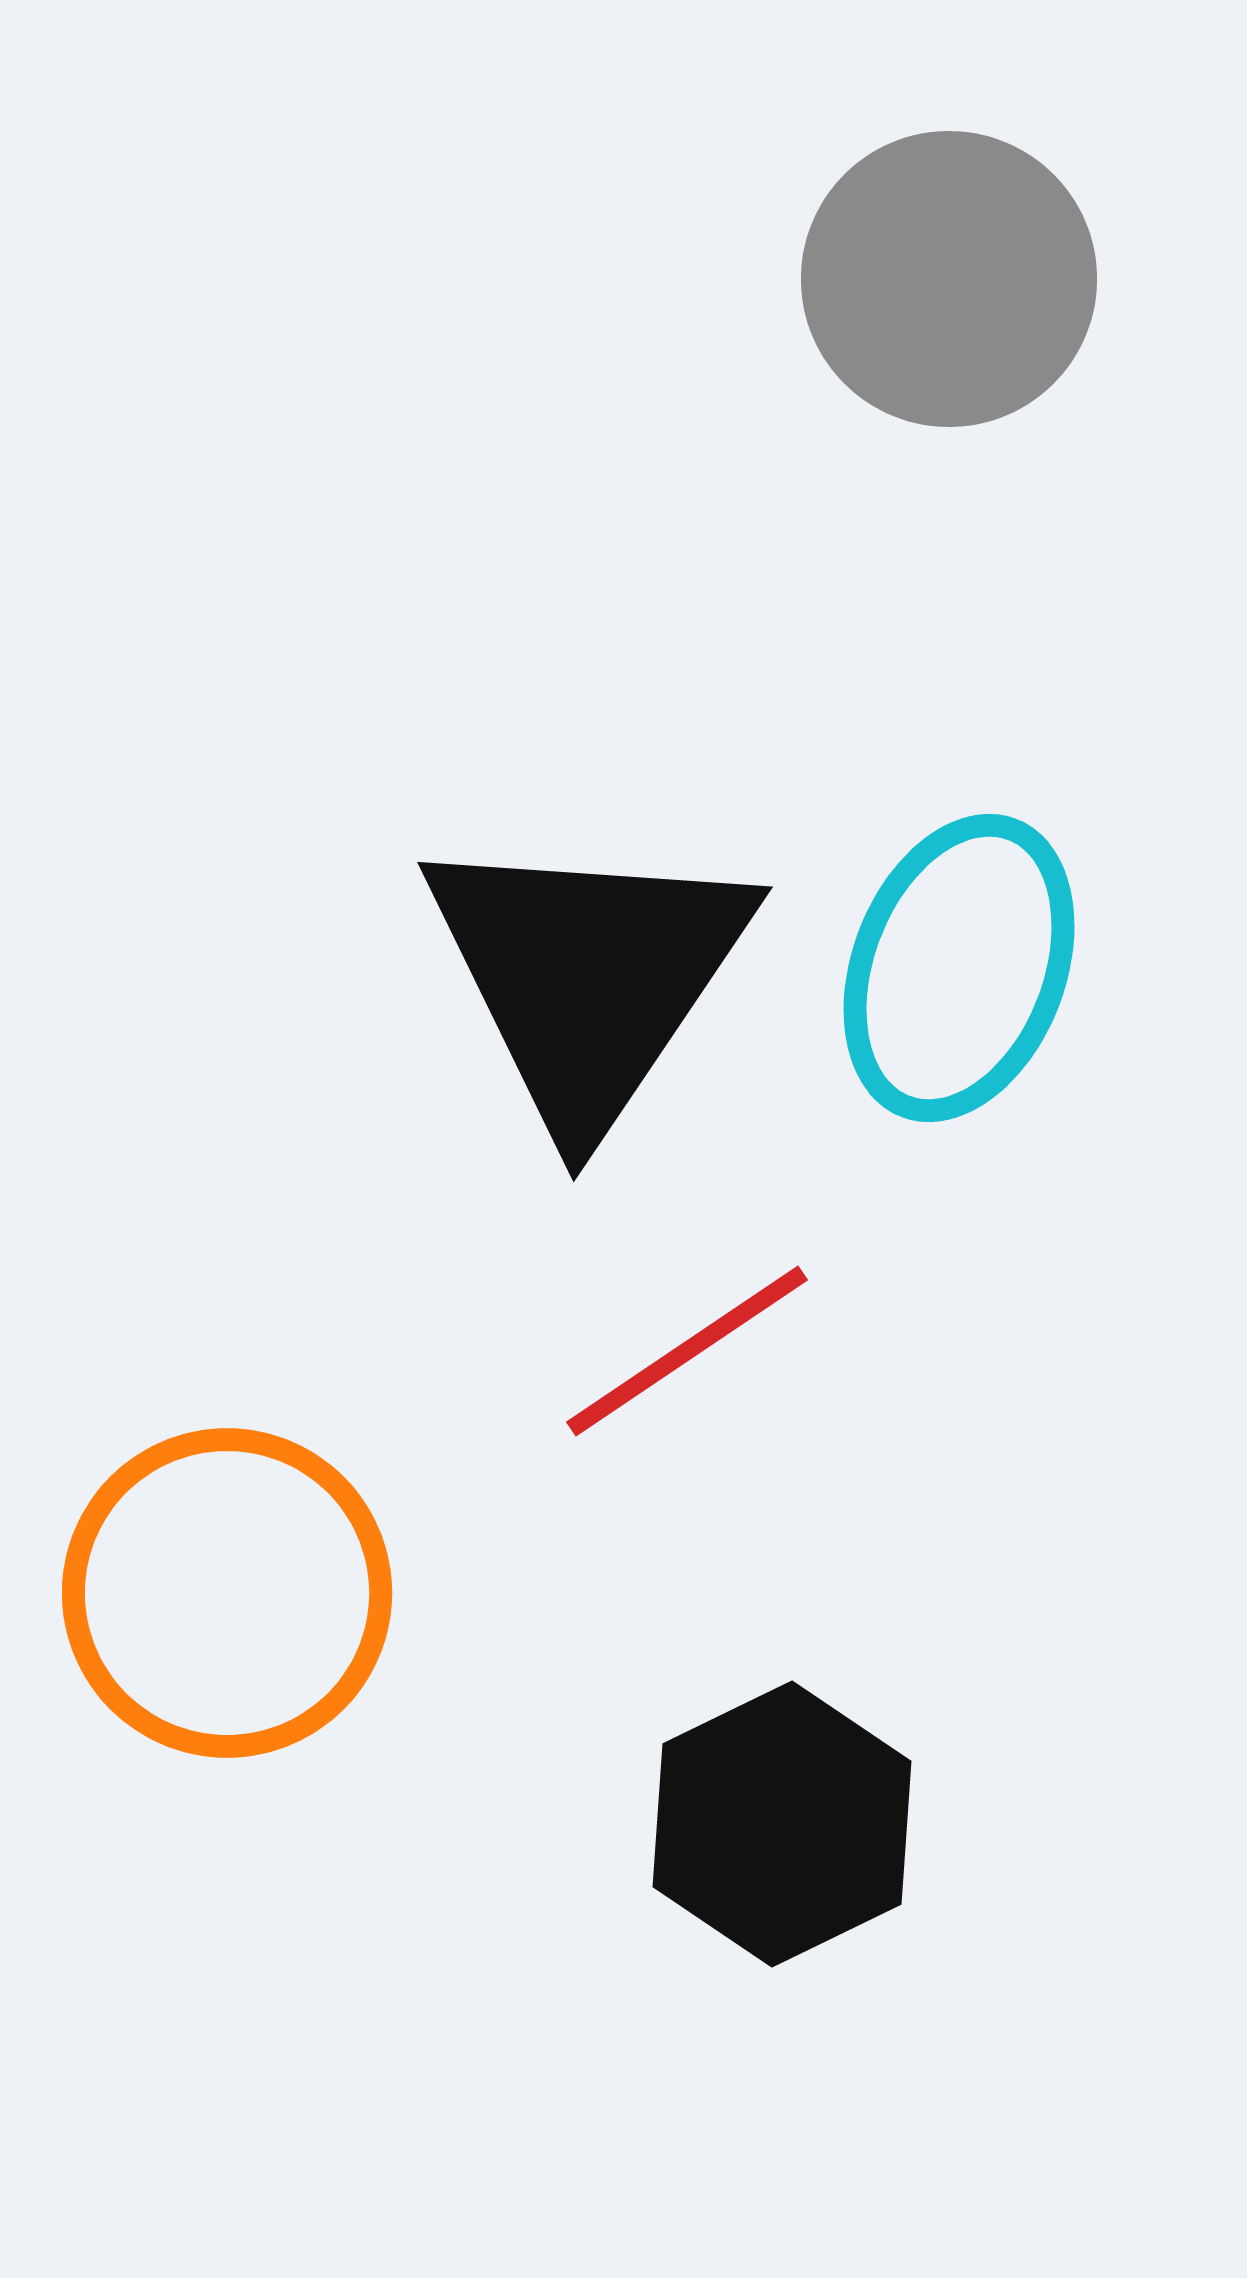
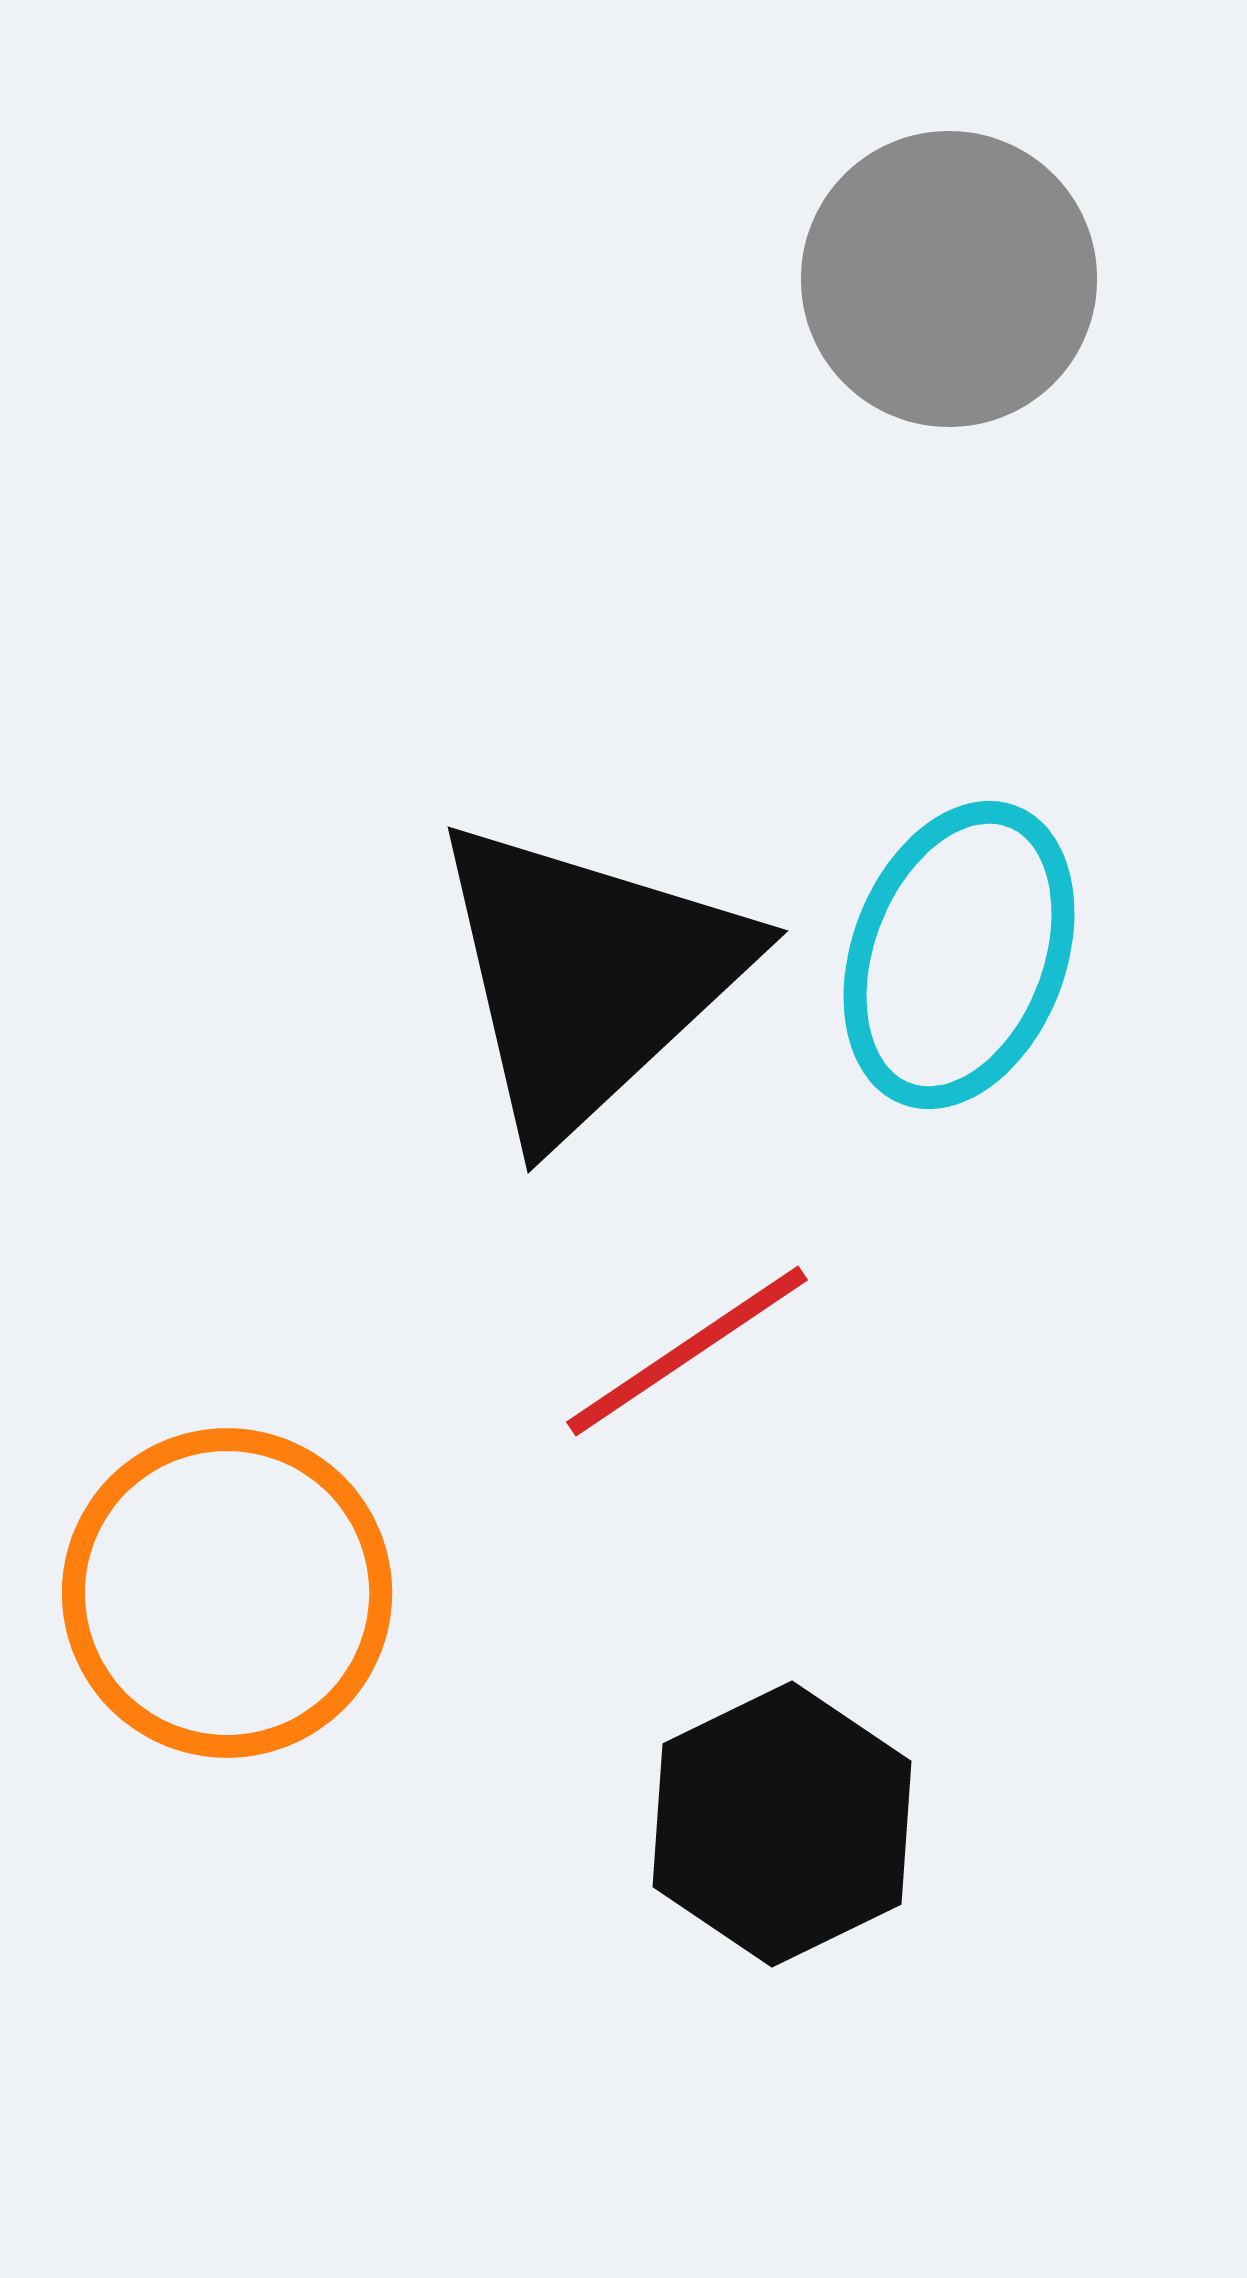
cyan ellipse: moved 13 px up
black triangle: rotated 13 degrees clockwise
